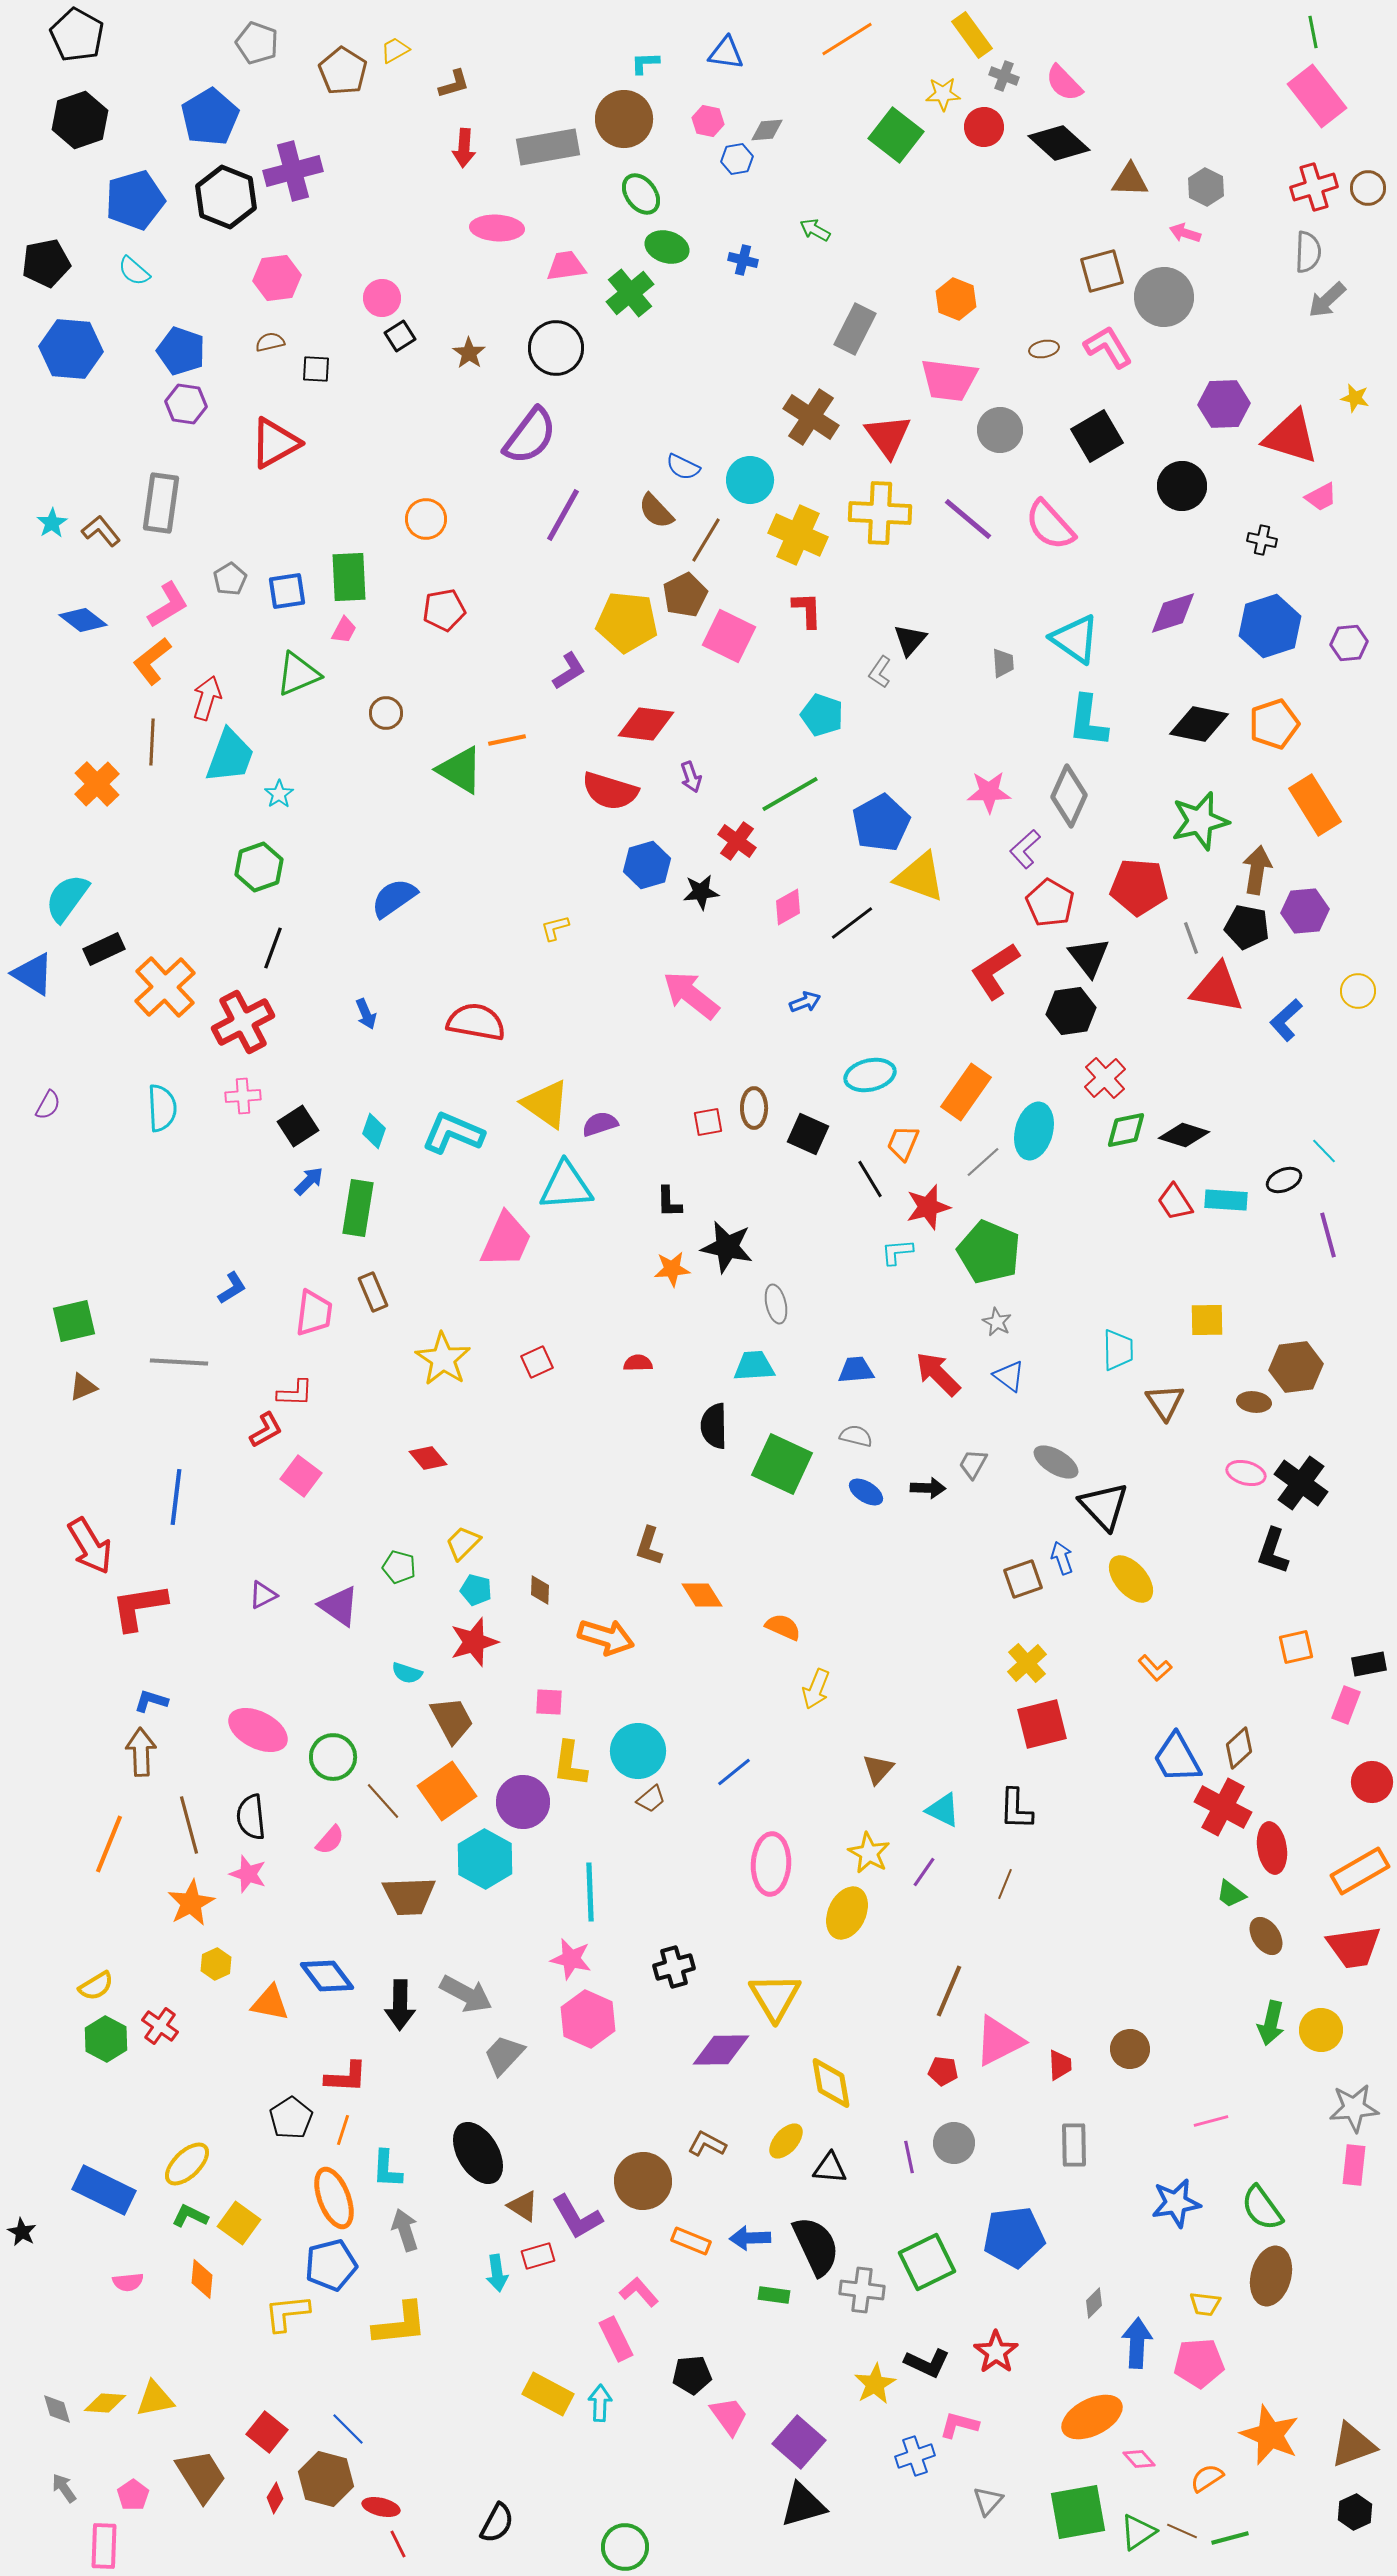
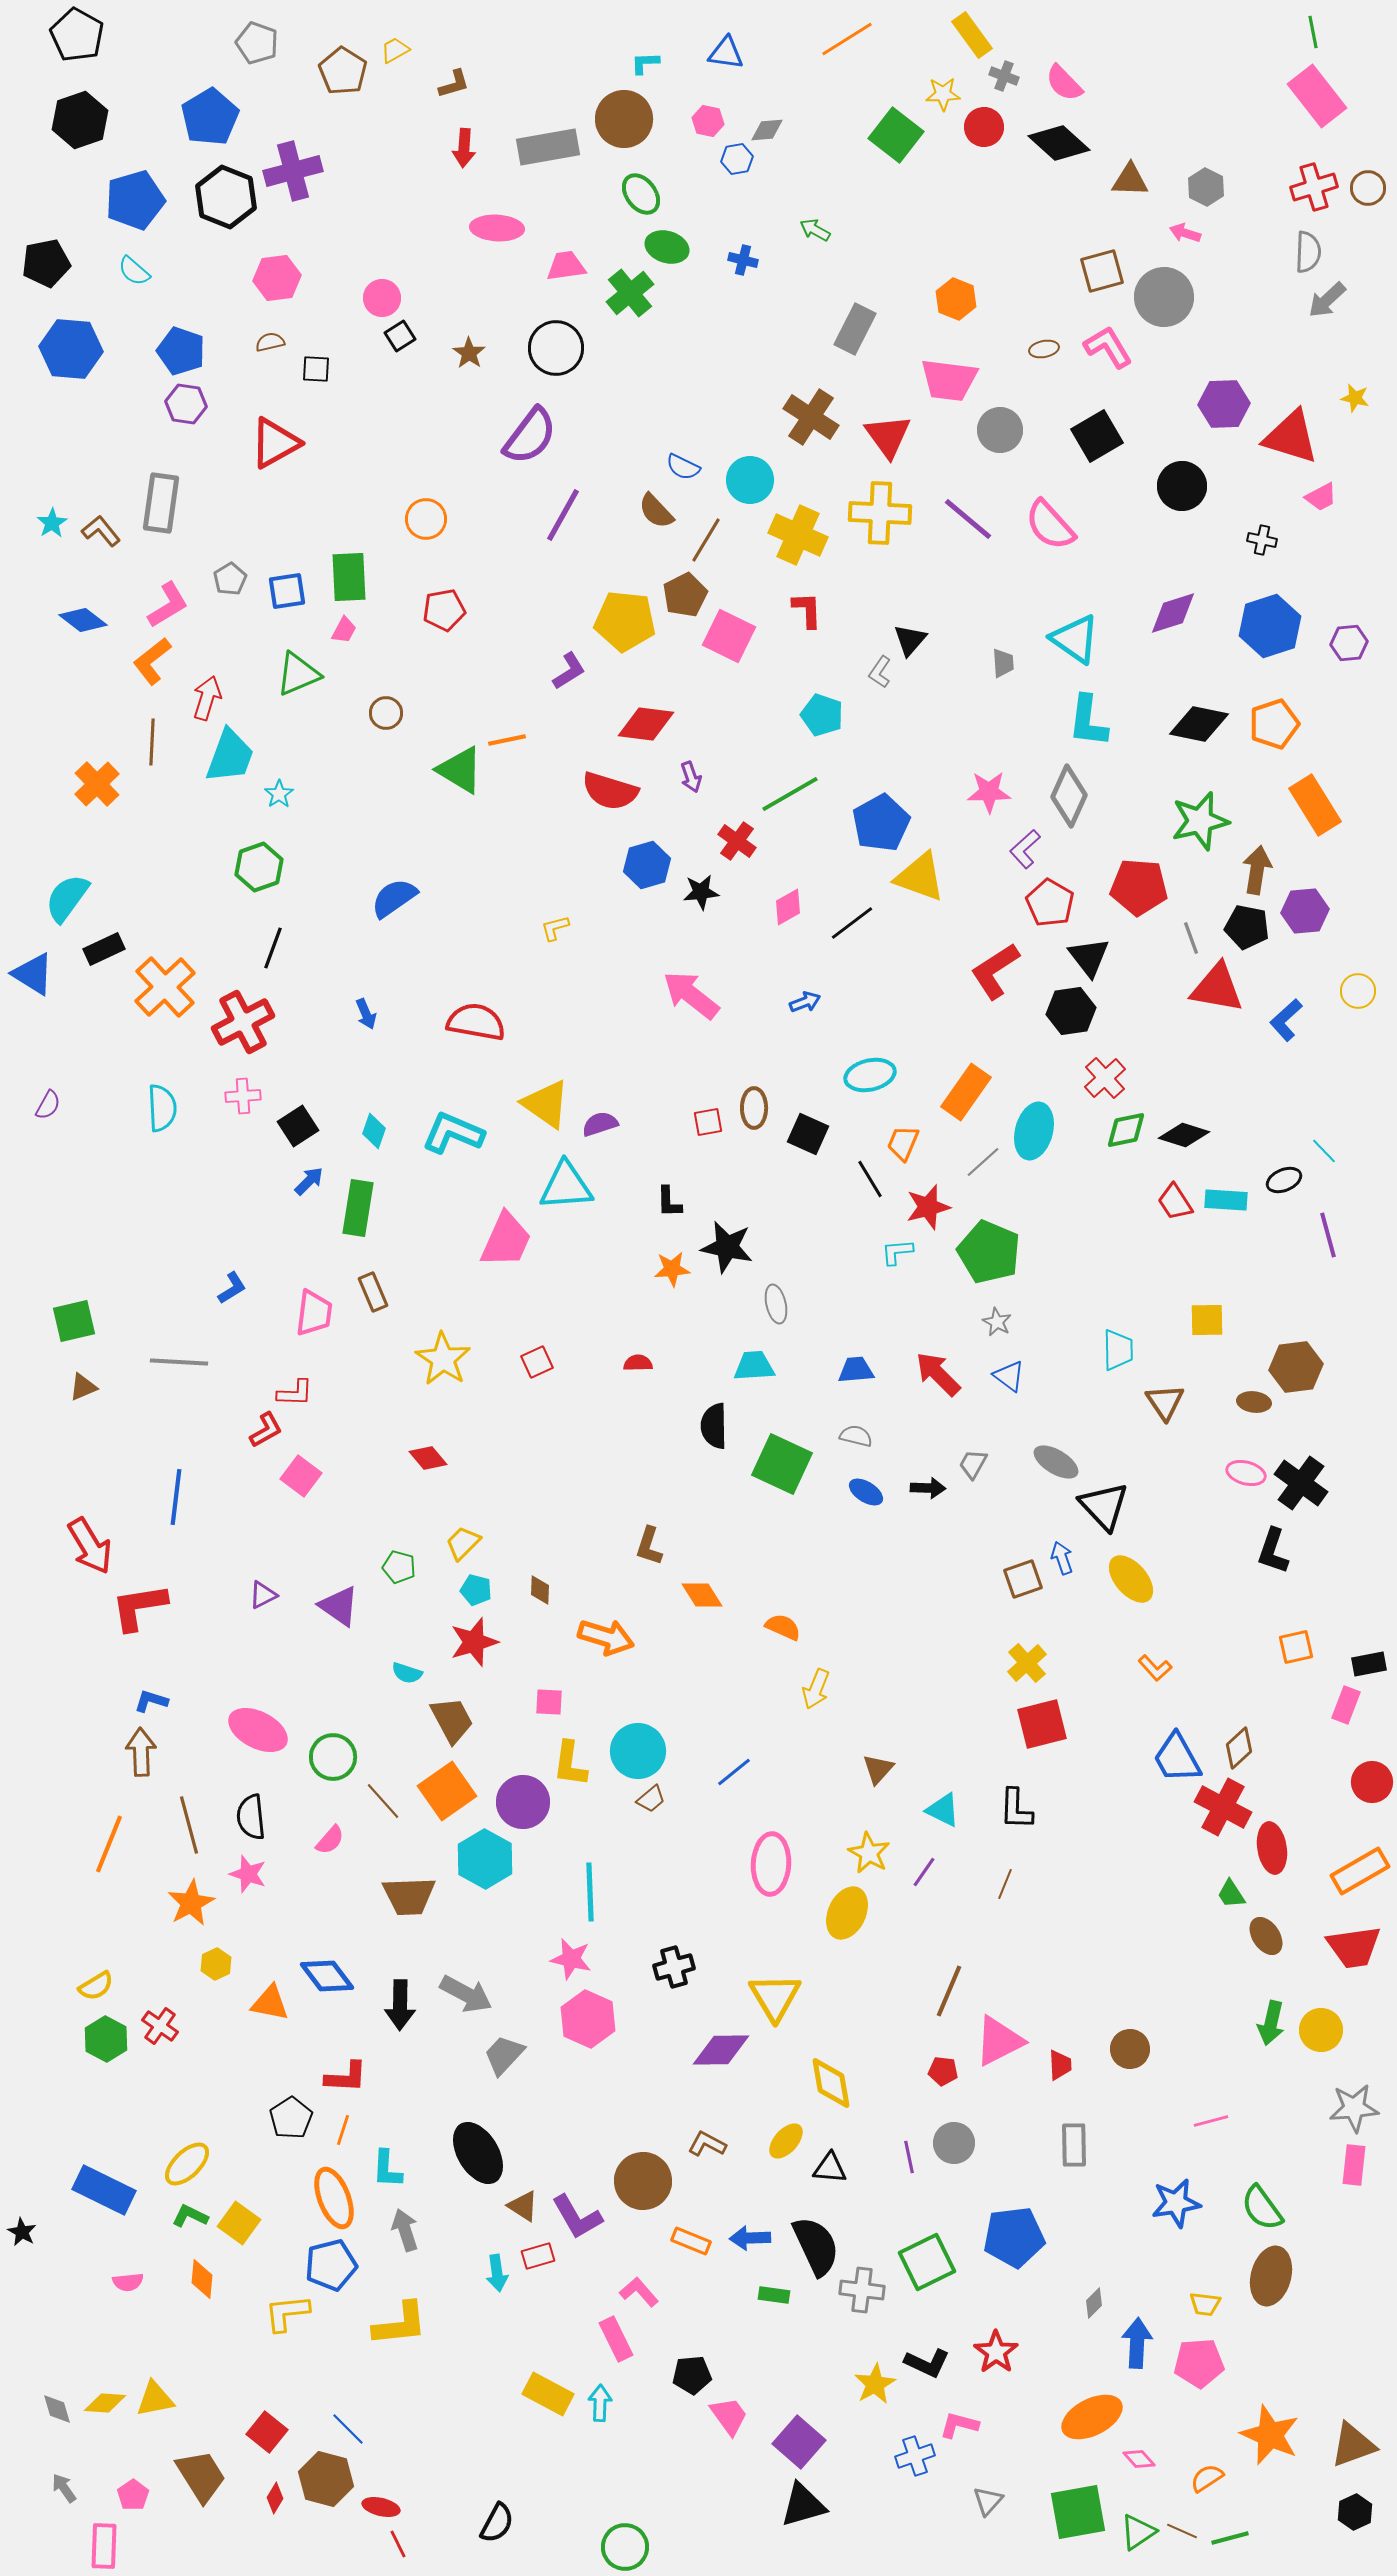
yellow pentagon at (627, 622): moved 2 px left, 1 px up
green trapezoid at (1231, 1894): rotated 20 degrees clockwise
